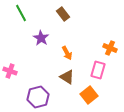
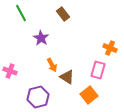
orange arrow: moved 15 px left, 12 px down
